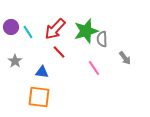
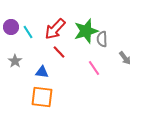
orange square: moved 3 px right
